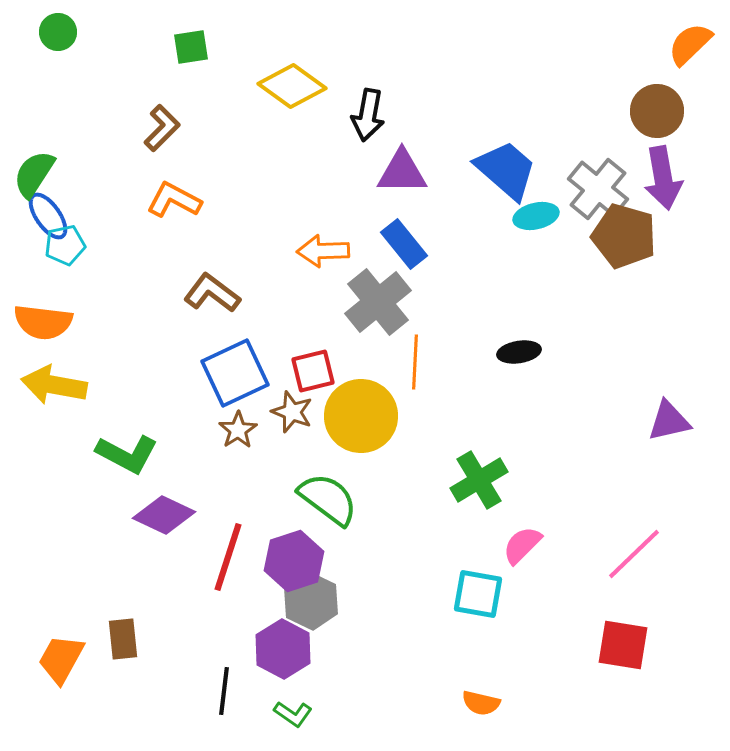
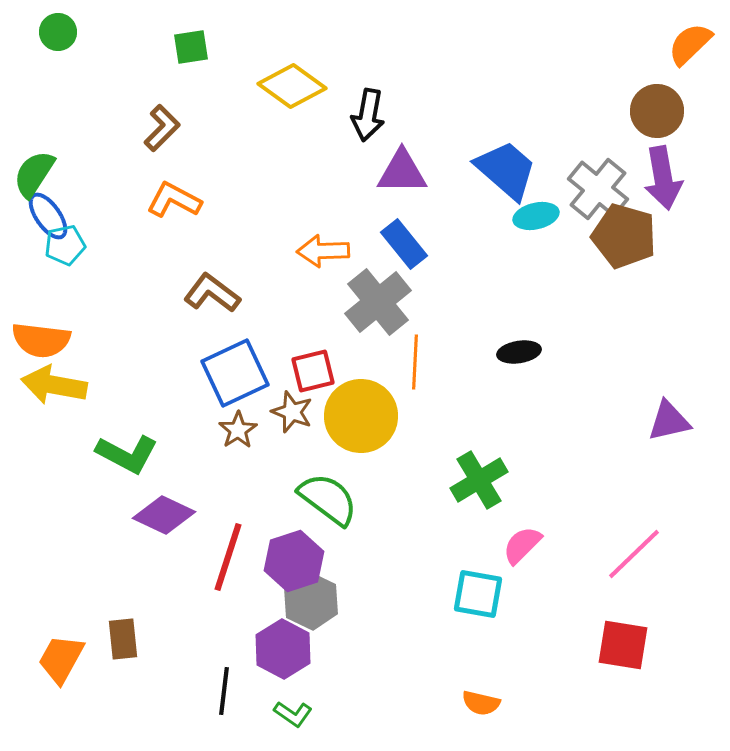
orange semicircle at (43, 322): moved 2 px left, 18 px down
